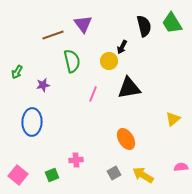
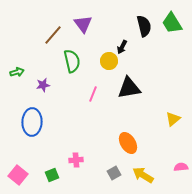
brown line: rotated 30 degrees counterclockwise
green arrow: rotated 136 degrees counterclockwise
orange ellipse: moved 2 px right, 4 px down
